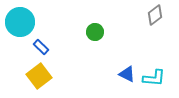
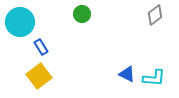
green circle: moved 13 px left, 18 px up
blue rectangle: rotated 14 degrees clockwise
